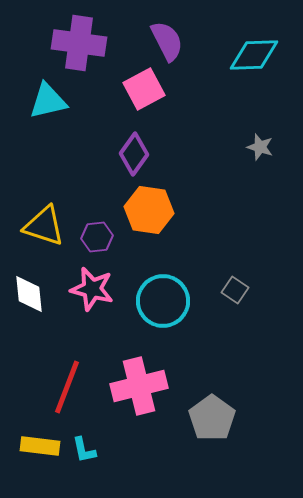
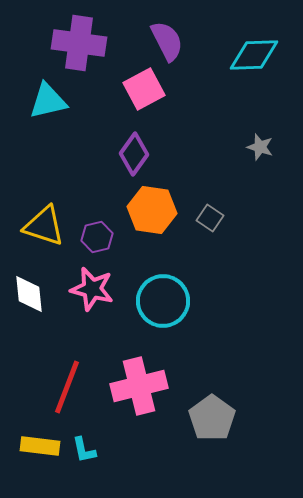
orange hexagon: moved 3 px right
purple hexagon: rotated 8 degrees counterclockwise
gray square: moved 25 px left, 72 px up
